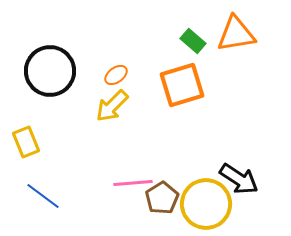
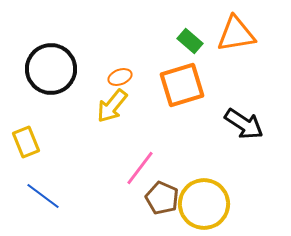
green rectangle: moved 3 px left
black circle: moved 1 px right, 2 px up
orange ellipse: moved 4 px right, 2 px down; rotated 15 degrees clockwise
yellow arrow: rotated 6 degrees counterclockwise
black arrow: moved 5 px right, 55 px up
pink line: moved 7 px right, 15 px up; rotated 48 degrees counterclockwise
brown pentagon: rotated 16 degrees counterclockwise
yellow circle: moved 2 px left
